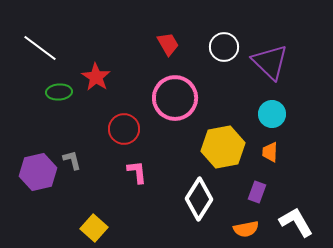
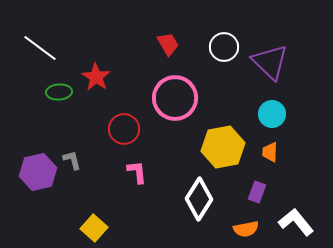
white L-shape: rotated 9 degrees counterclockwise
